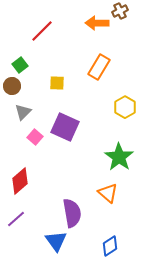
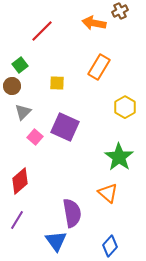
orange arrow: moved 3 px left; rotated 10 degrees clockwise
purple line: moved 1 px right, 1 px down; rotated 18 degrees counterclockwise
blue diamond: rotated 15 degrees counterclockwise
